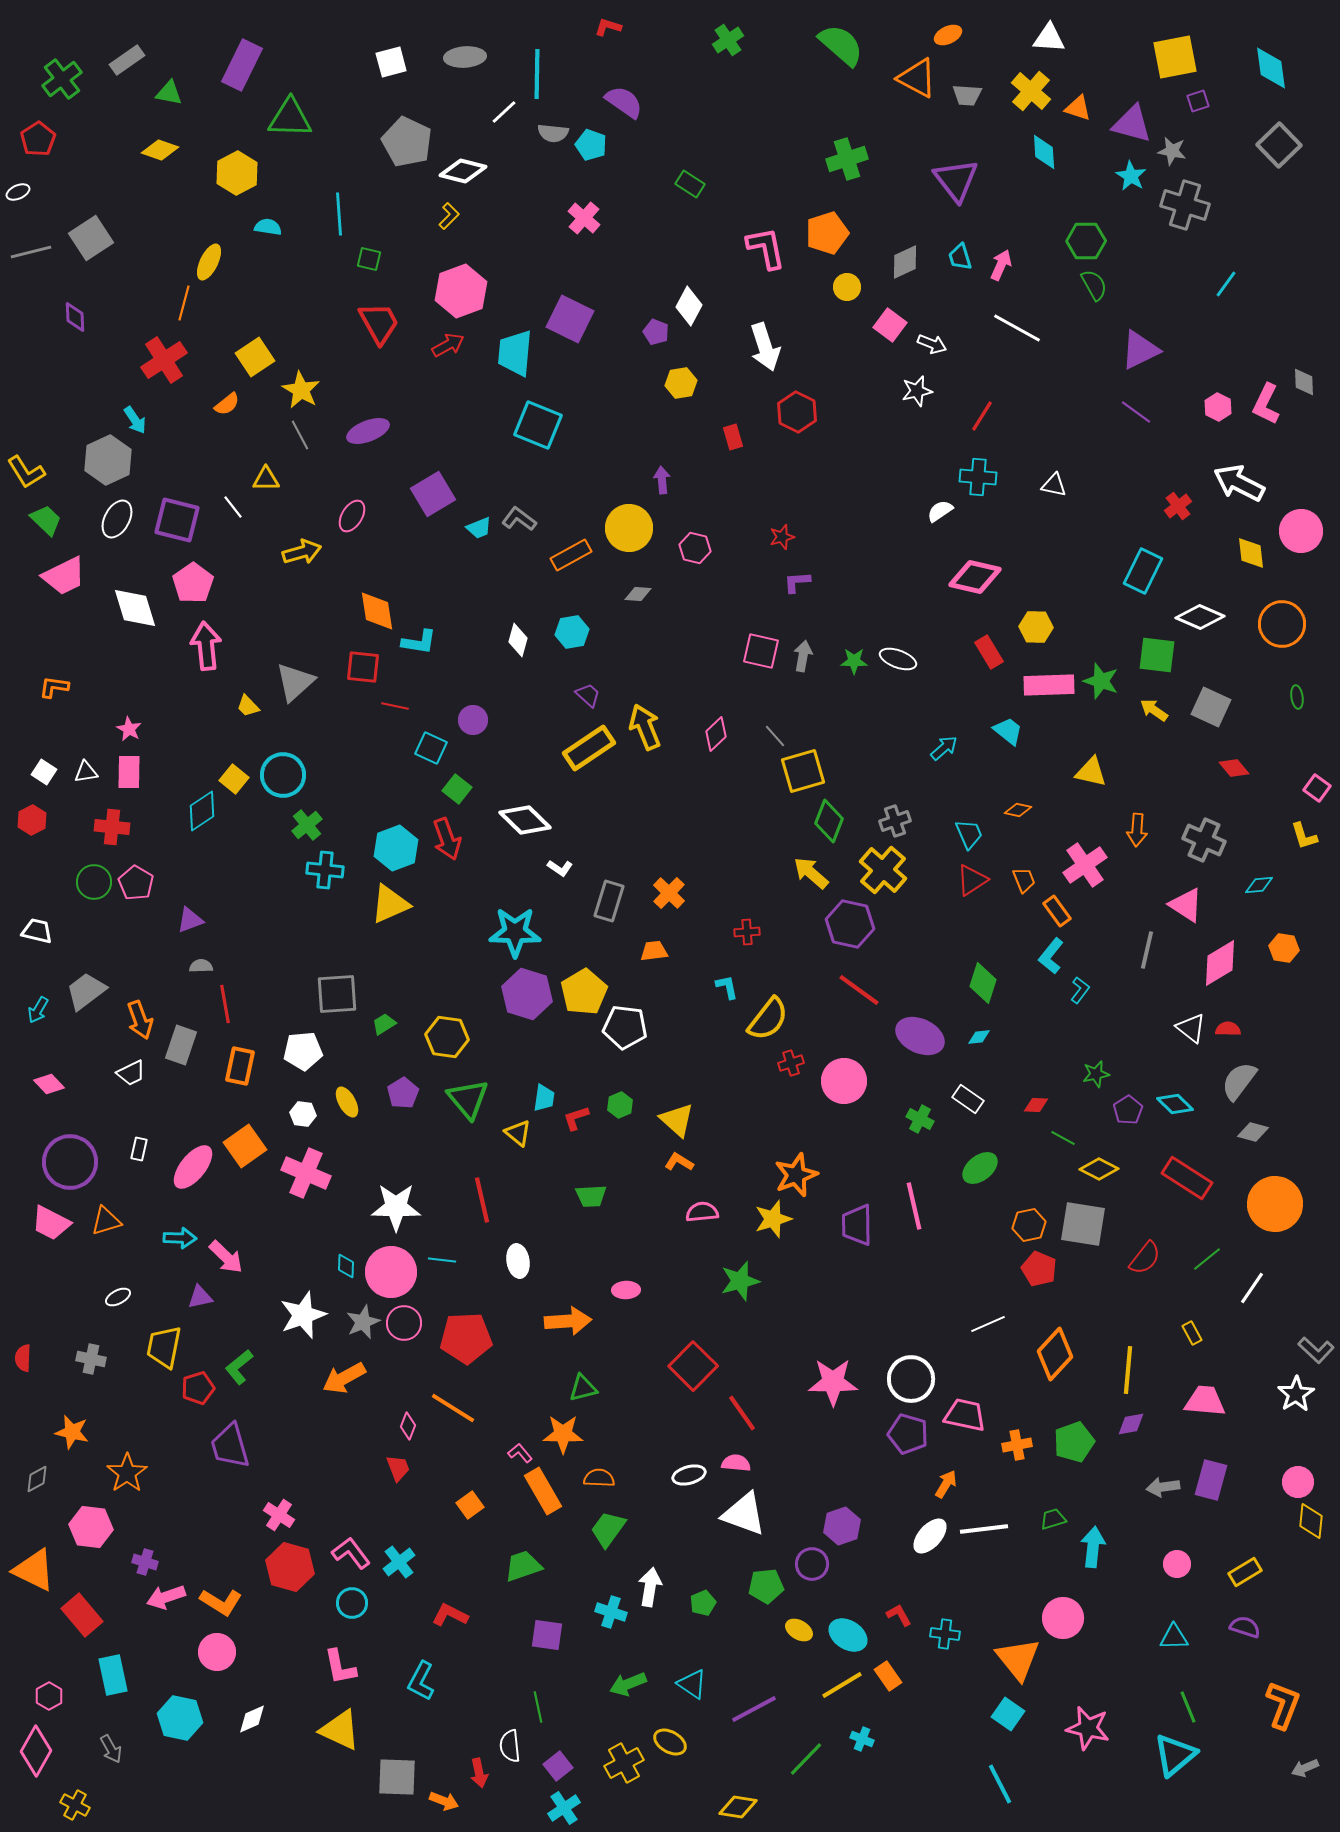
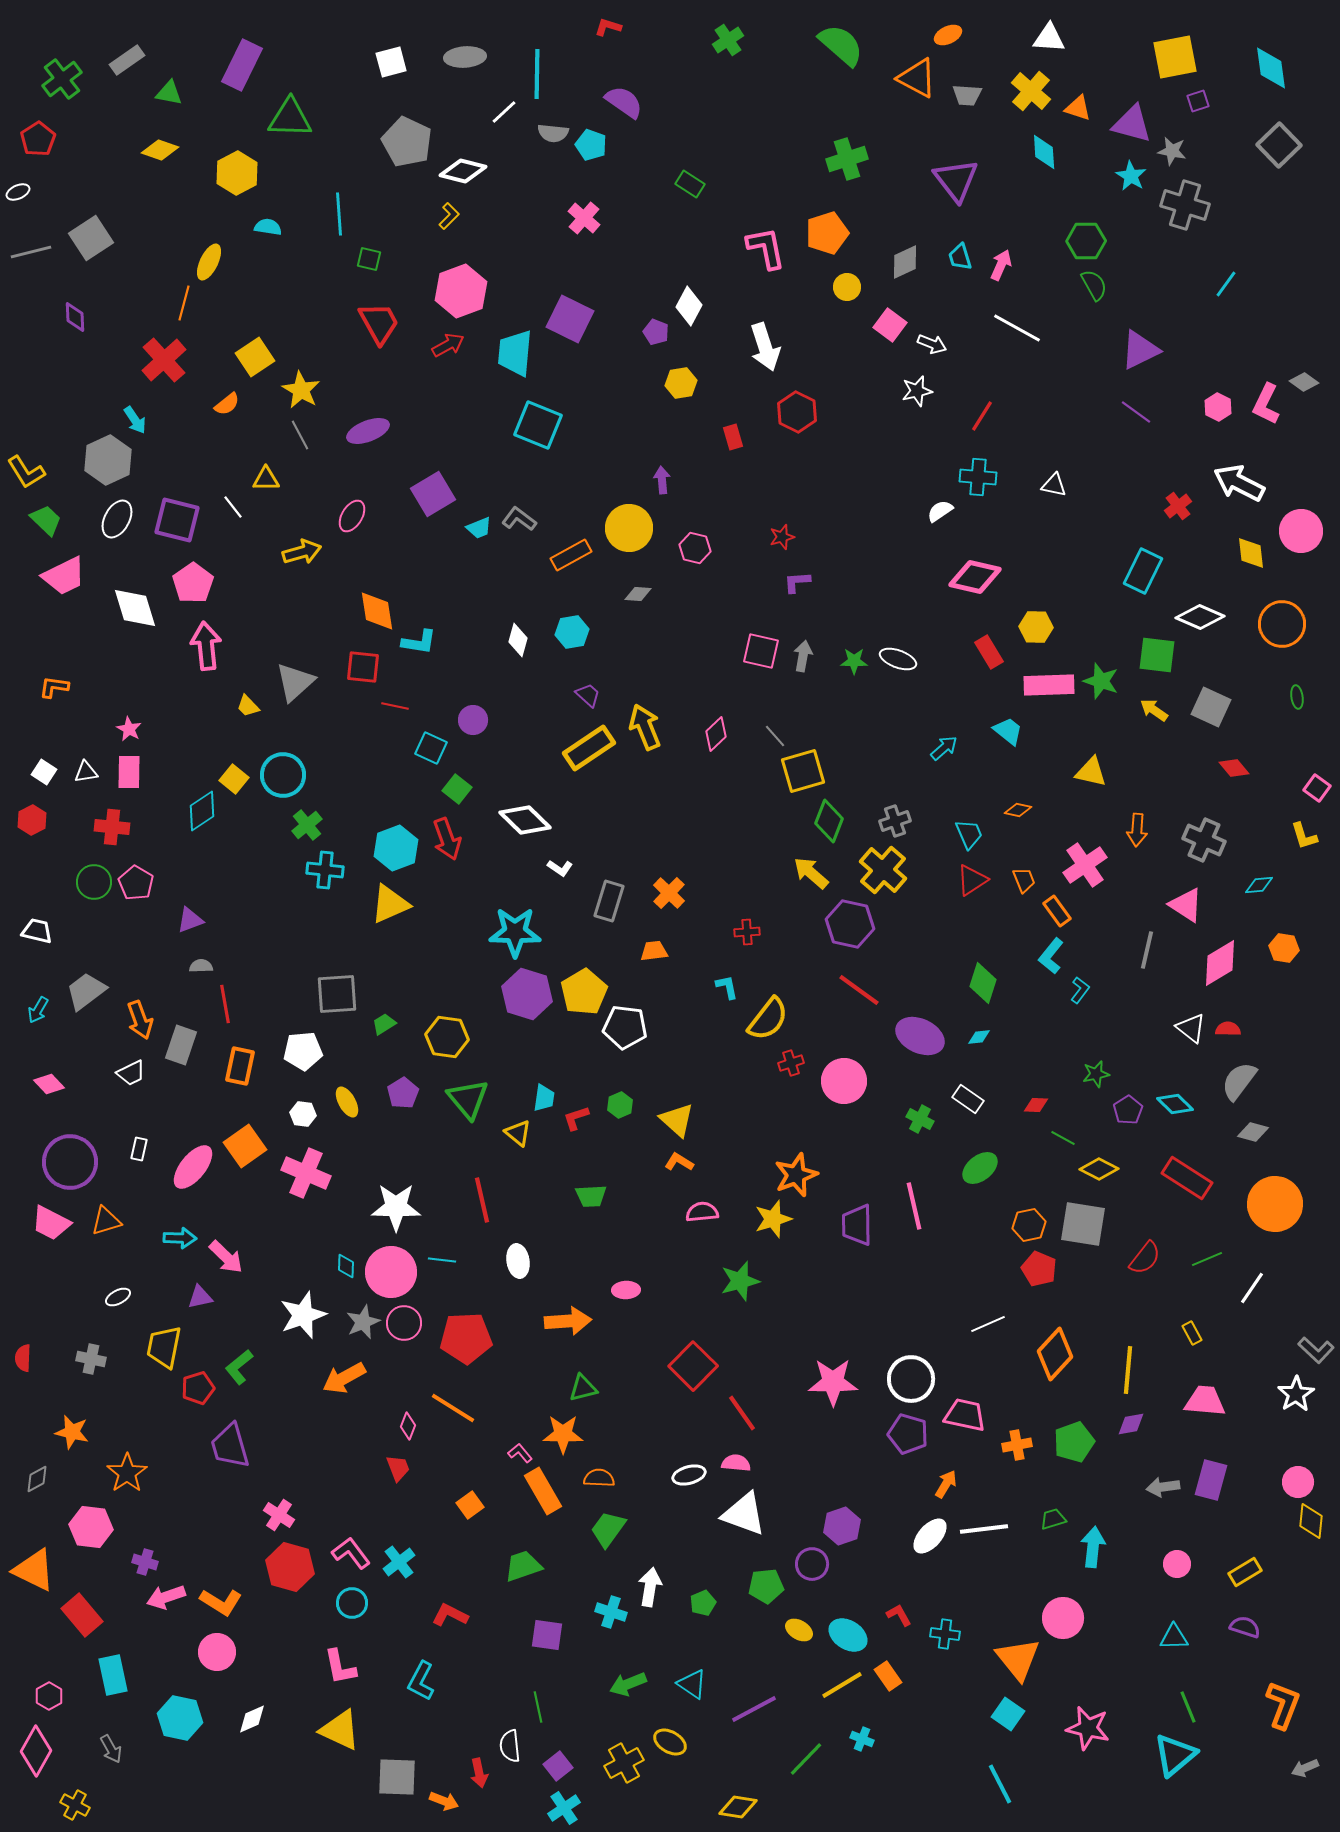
red cross at (164, 360): rotated 9 degrees counterclockwise
gray diamond at (1304, 382): rotated 52 degrees counterclockwise
green line at (1207, 1259): rotated 16 degrees clockwise
